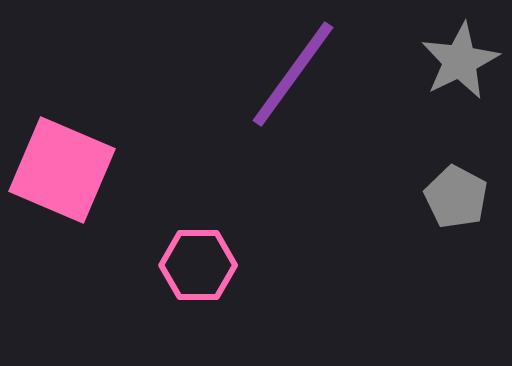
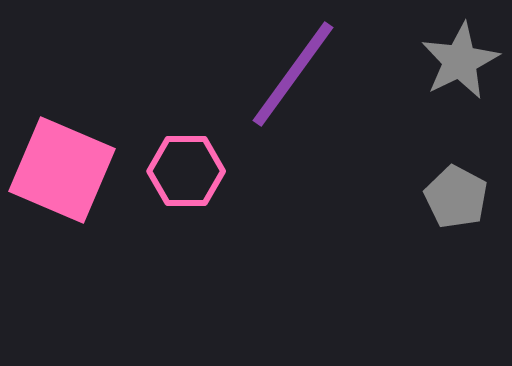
pink hexagon: moved 12 px left, 94 px up
